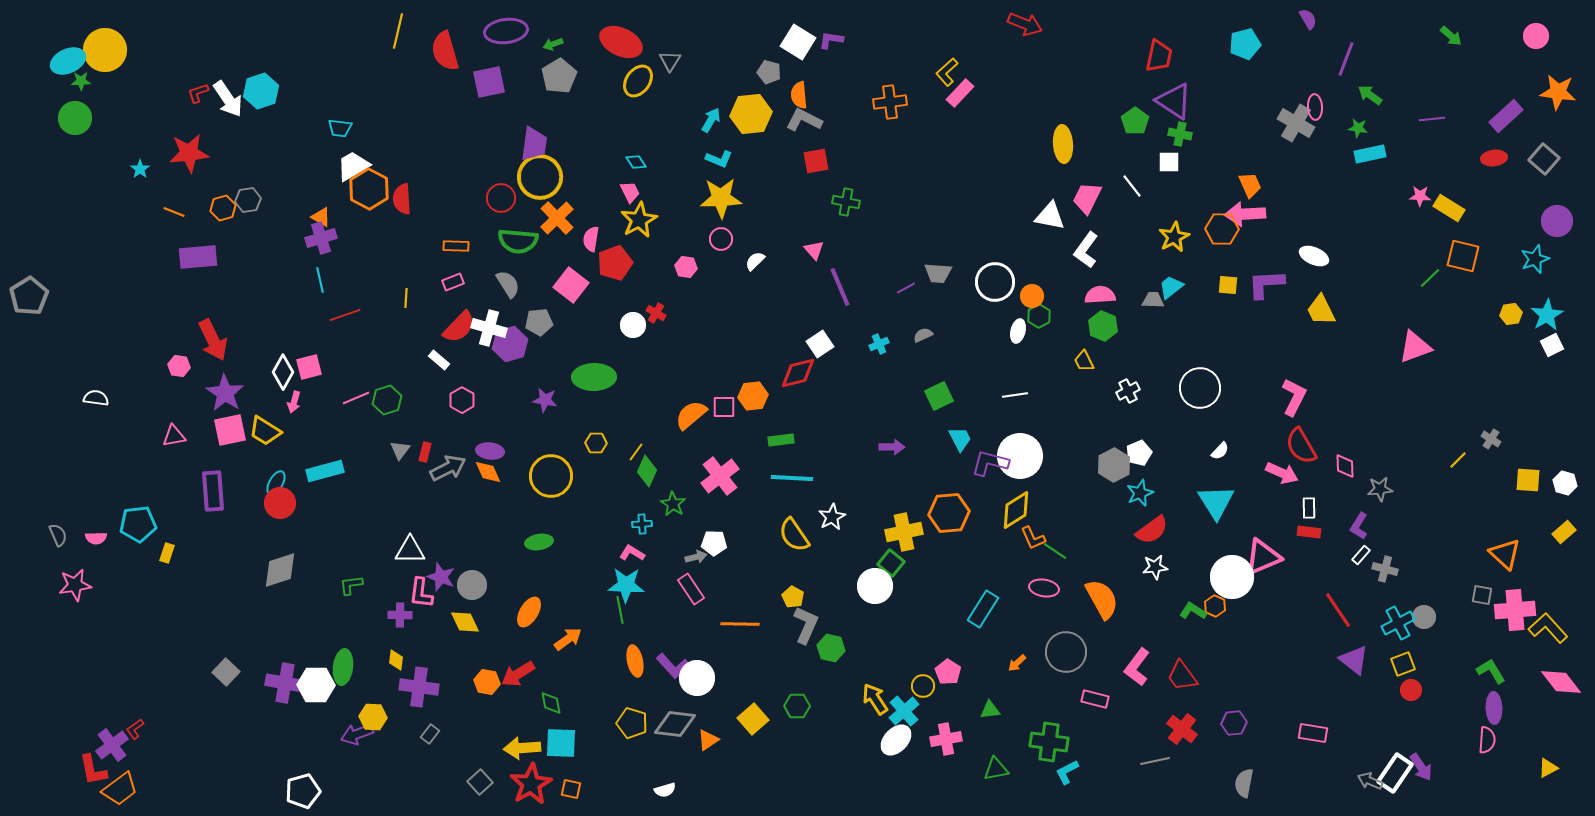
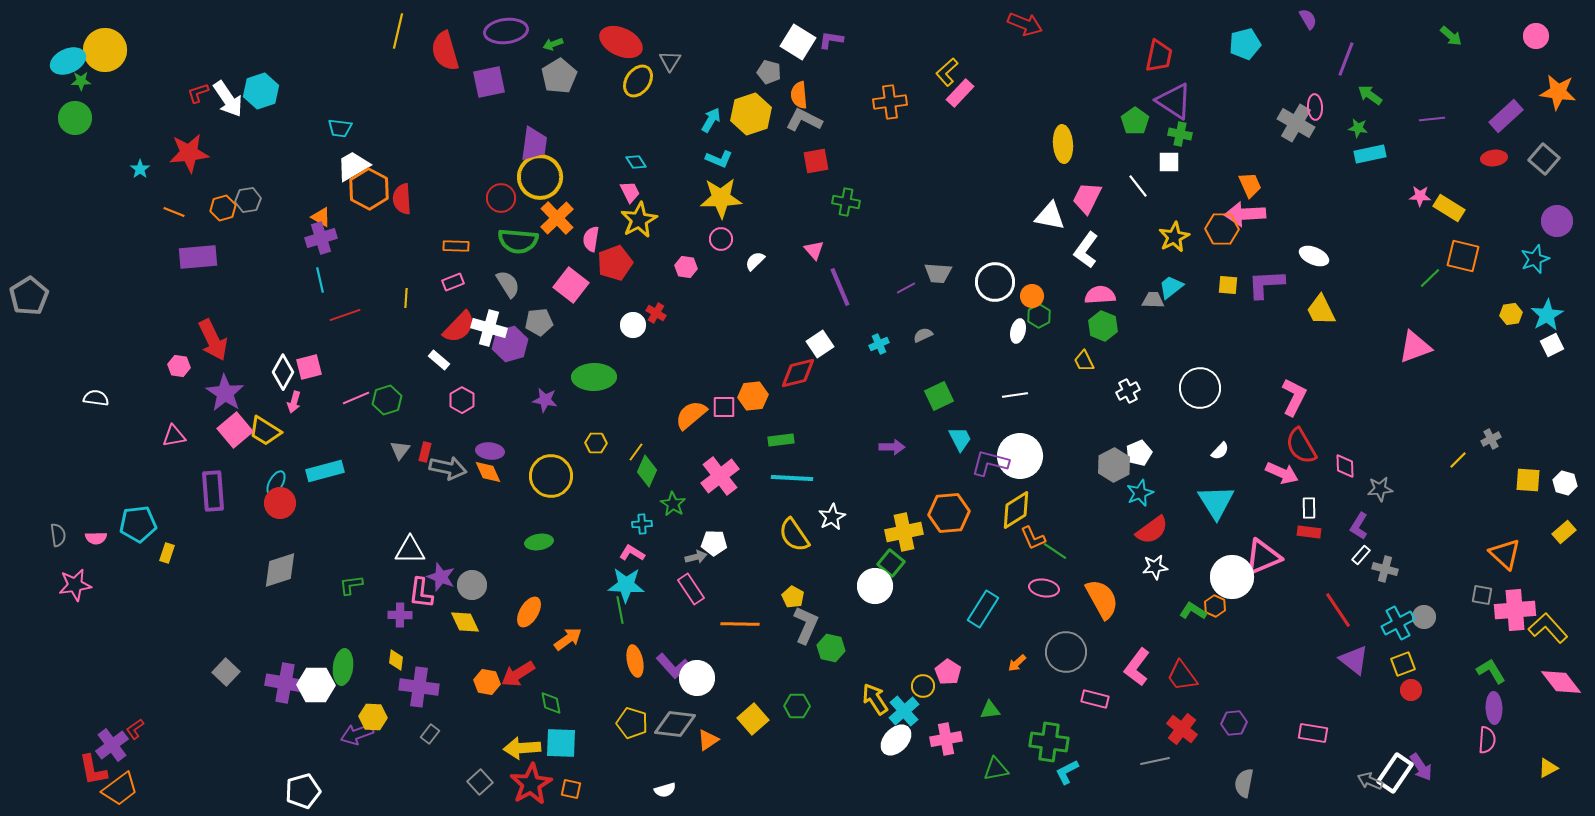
yellow hexagon at (751, 114): rotated 12 degrees counterclockwise
white line at (1132, 186): moved 6 px right
pink square at (230, 430): moved 5 px right; rotated 28 degrees counterclockwise
gray cross at (1491, 439): rotated 30 degrees clockwise
gray arrow at (448, 468): rotated 39 degrees clockwise
gray semicircle at (58, 535): rotated 15 degrees clockwise
